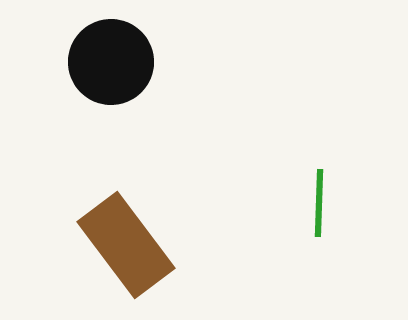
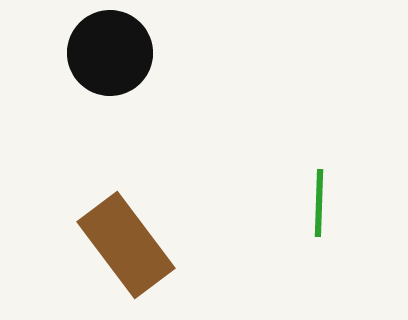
black circle: moved 1 px left, 9 px up
